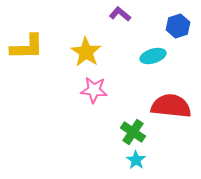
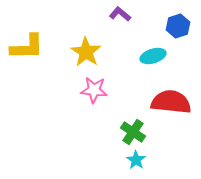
red semicircle: moved 4 px up
